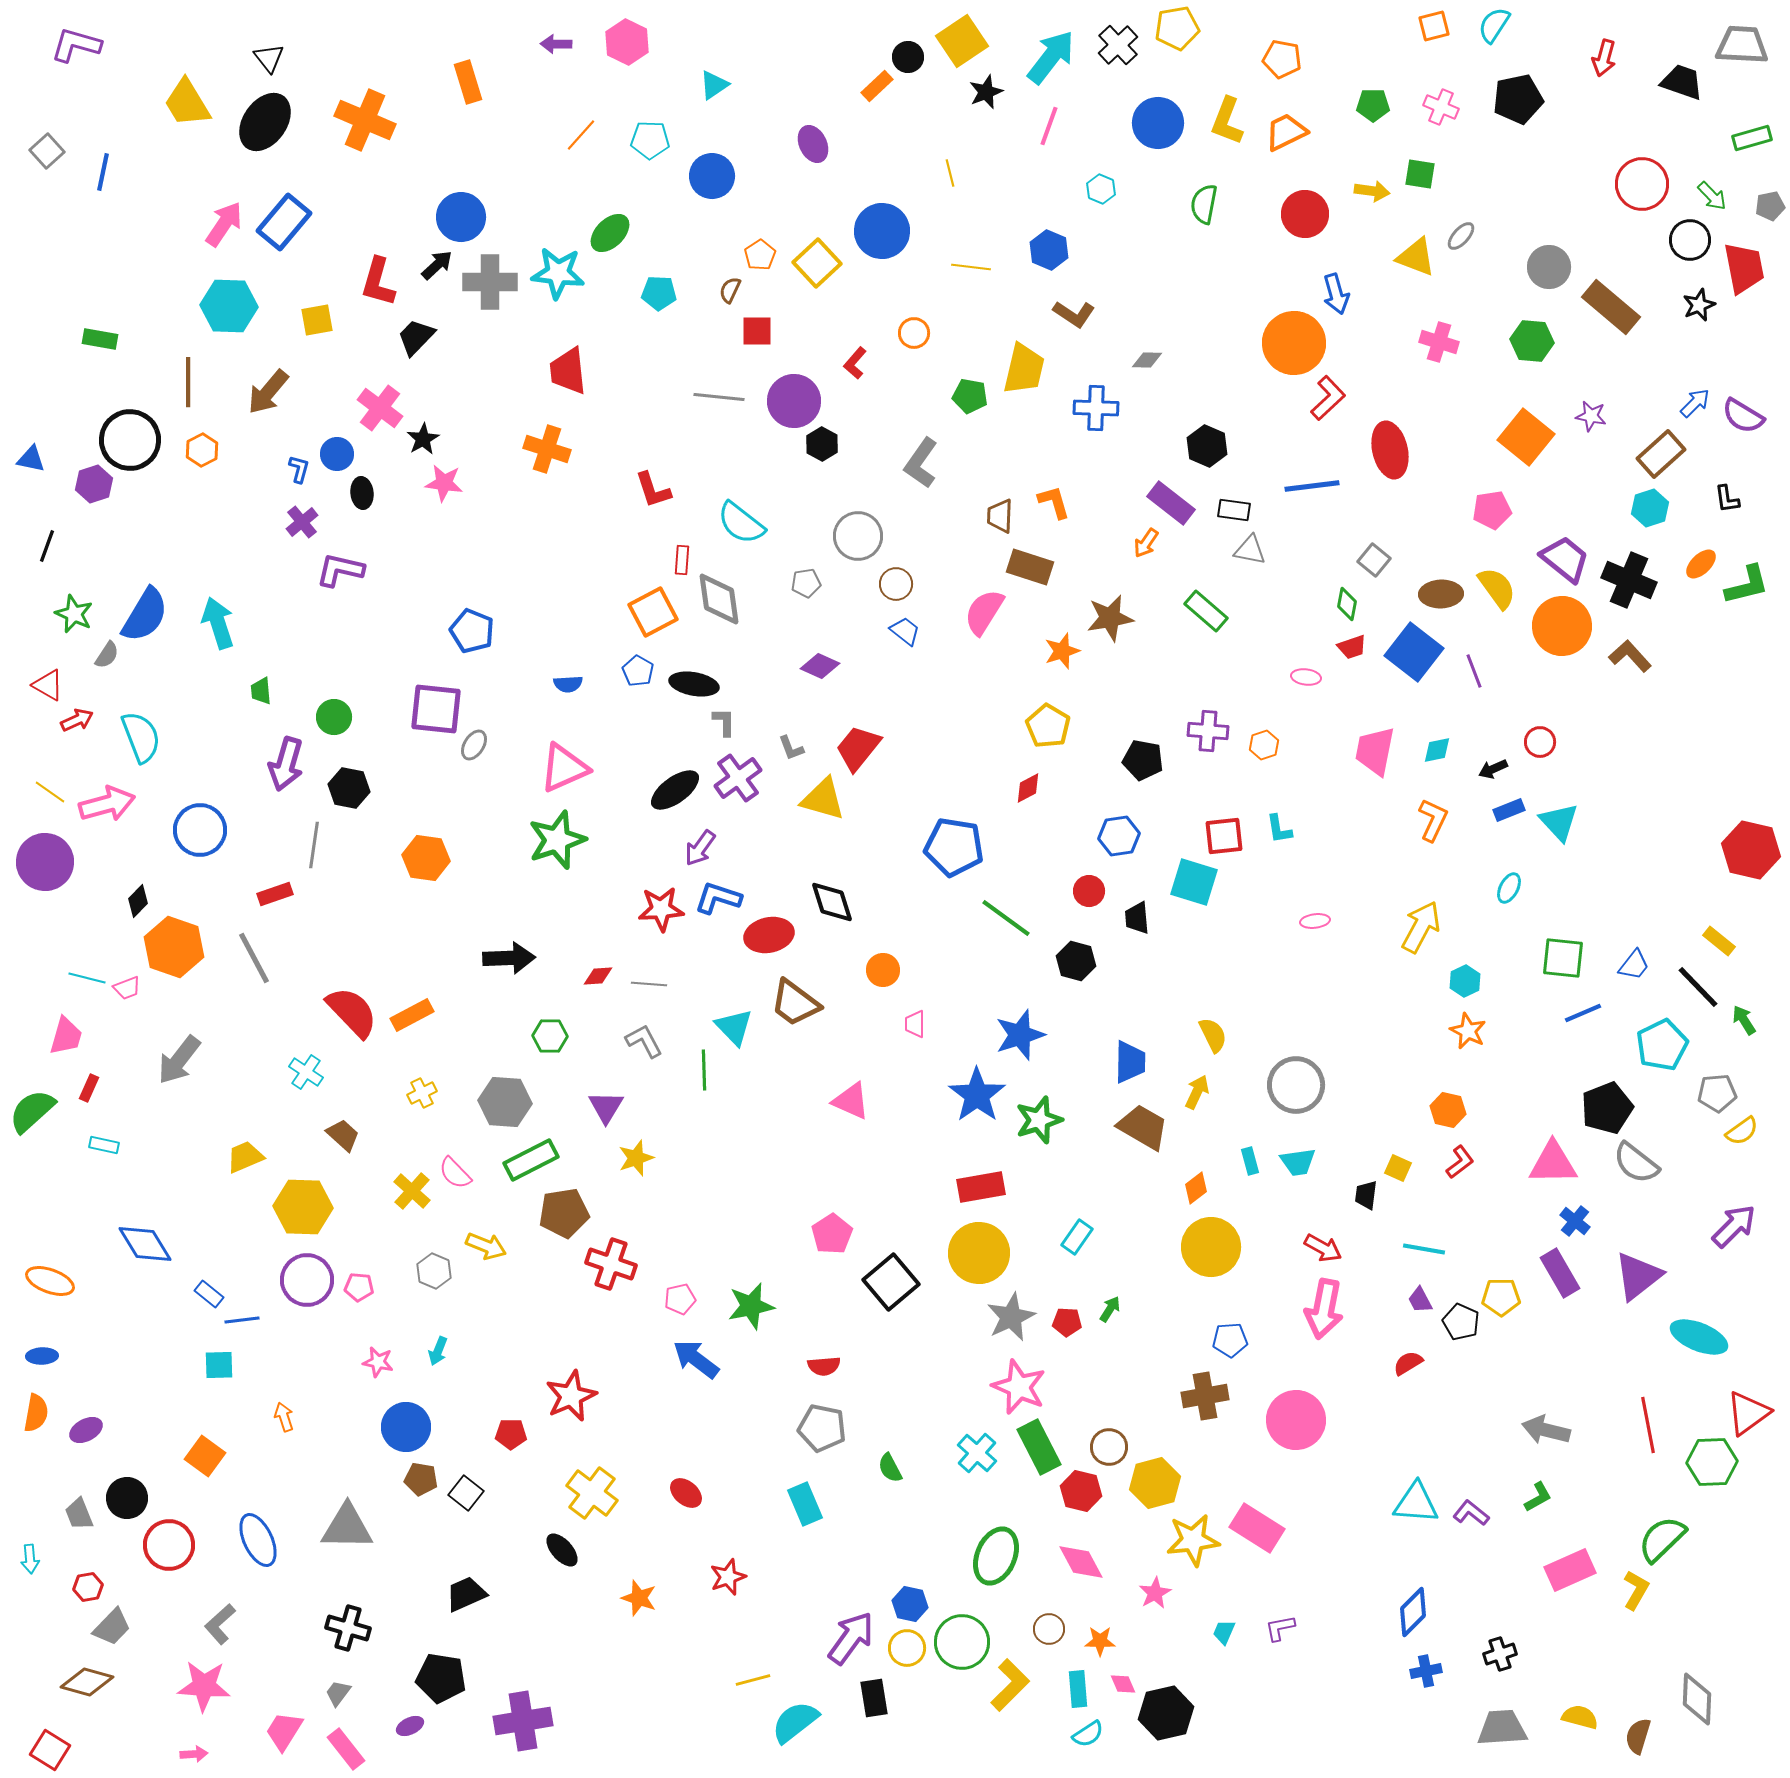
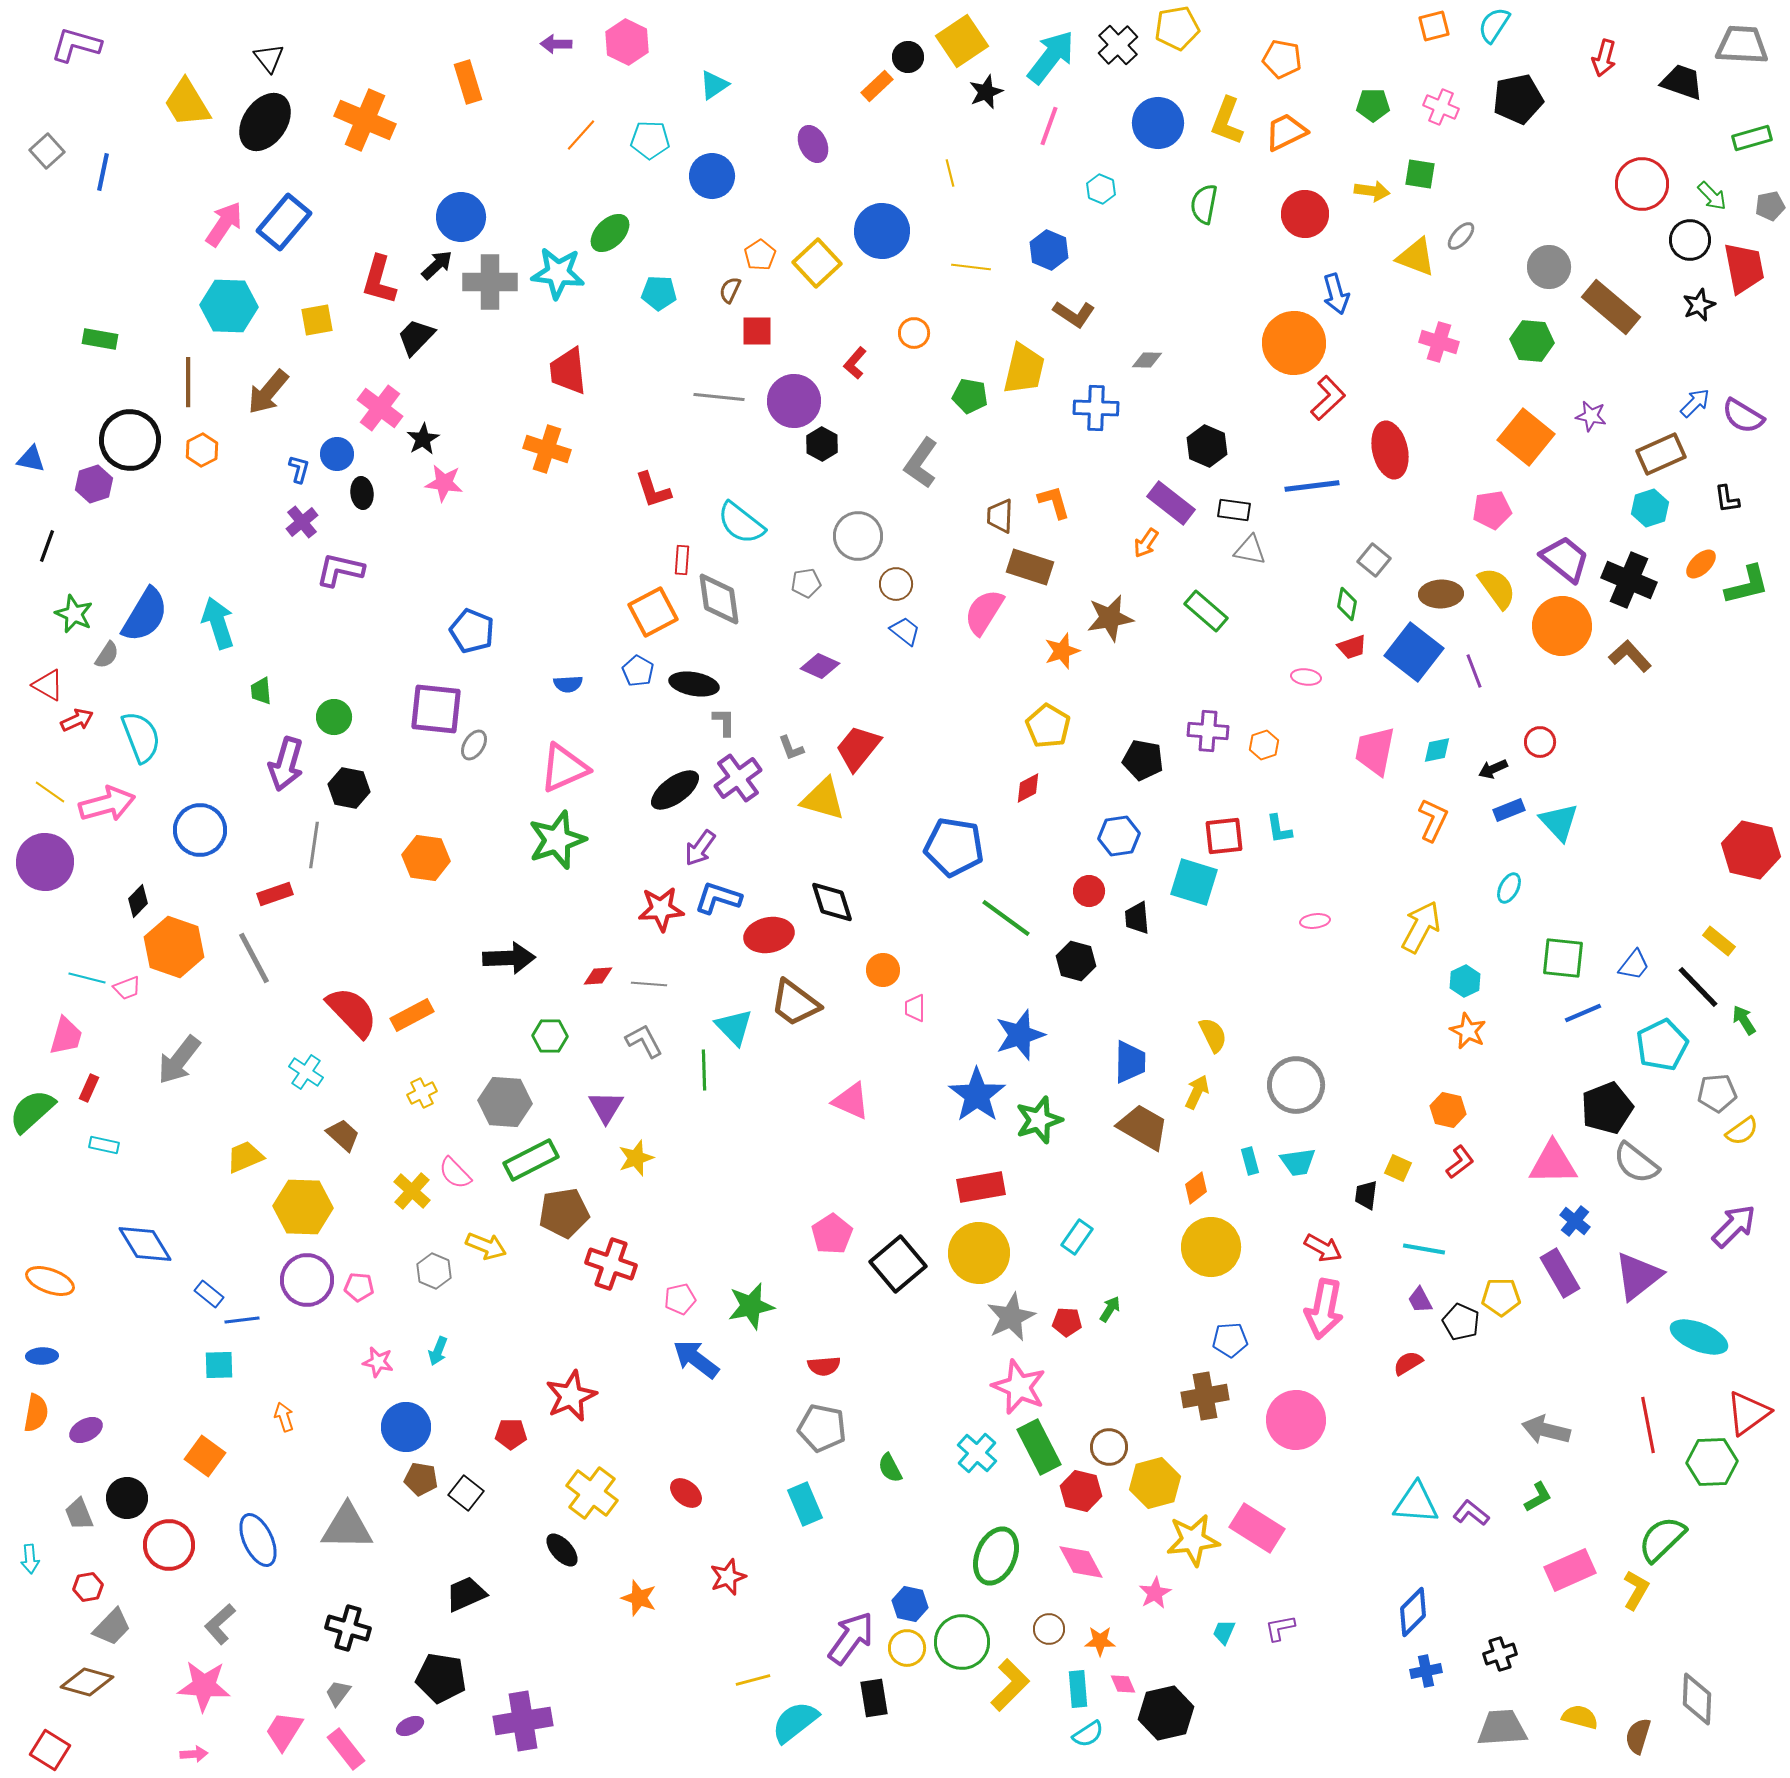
red L-shape at (378, 282): moved 1 px right, 2 px up
brown rectangle at (1661, 454): rotated 18 degrees clockwise
pink trapezoid at (915, 1024): moved 16 px up
black square at (891, 1282): moved 7 px right, 18 px up
